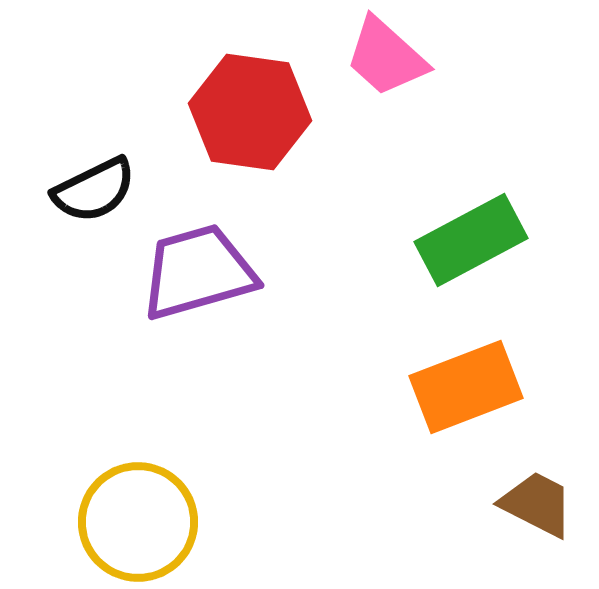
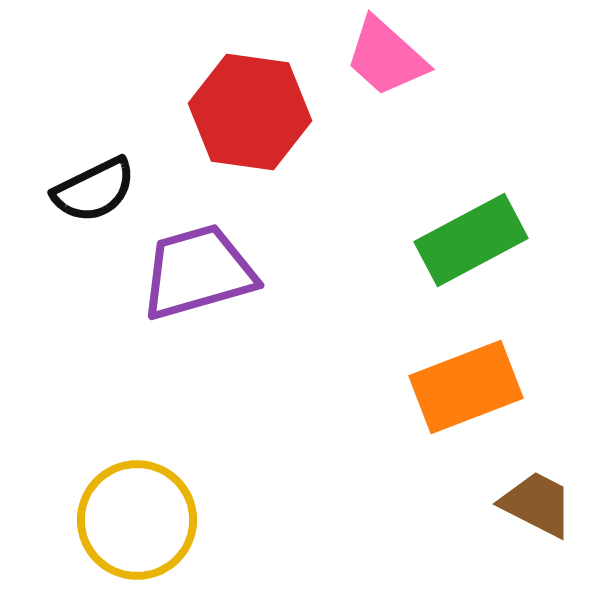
yellow circle: moved 1 px left, 2 px up
